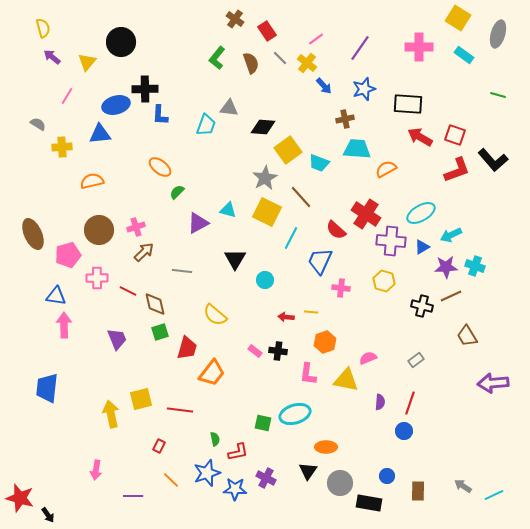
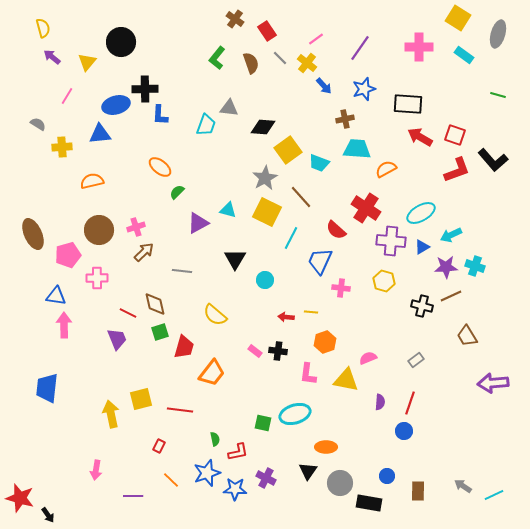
red cross at (366, 214): moved 6 px up
red line at (128, 291): moved 22 px down
red trapezoid at (187, 348): moved 3 px left, 1 px up
